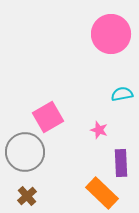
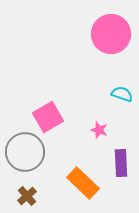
cyan semicircle: rotated 30 degrees clockwise
orange rectangle: moved 19 px left, 10 px up
